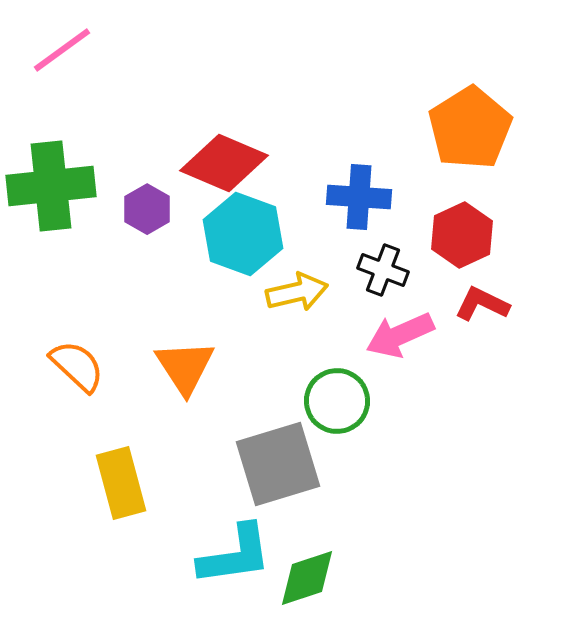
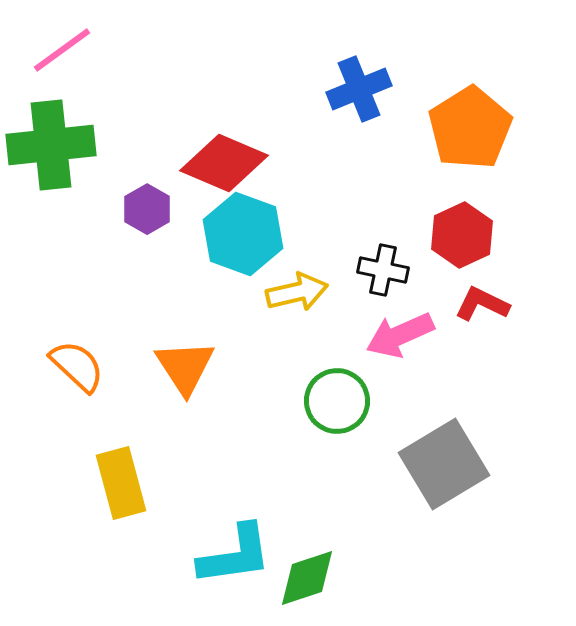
green cross: moved 41 px up
blue cross: moved 108 px up; rotated 26 degrees counterclockwise
black cross: rotated 9 degrees counterclockwise
gray square: moved 166 px right; rotated 14 degrees counterclockwise
